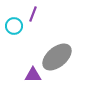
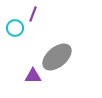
cyan circle: moved 1 px right, 2 px down
purple triangle: moved 1 px down
